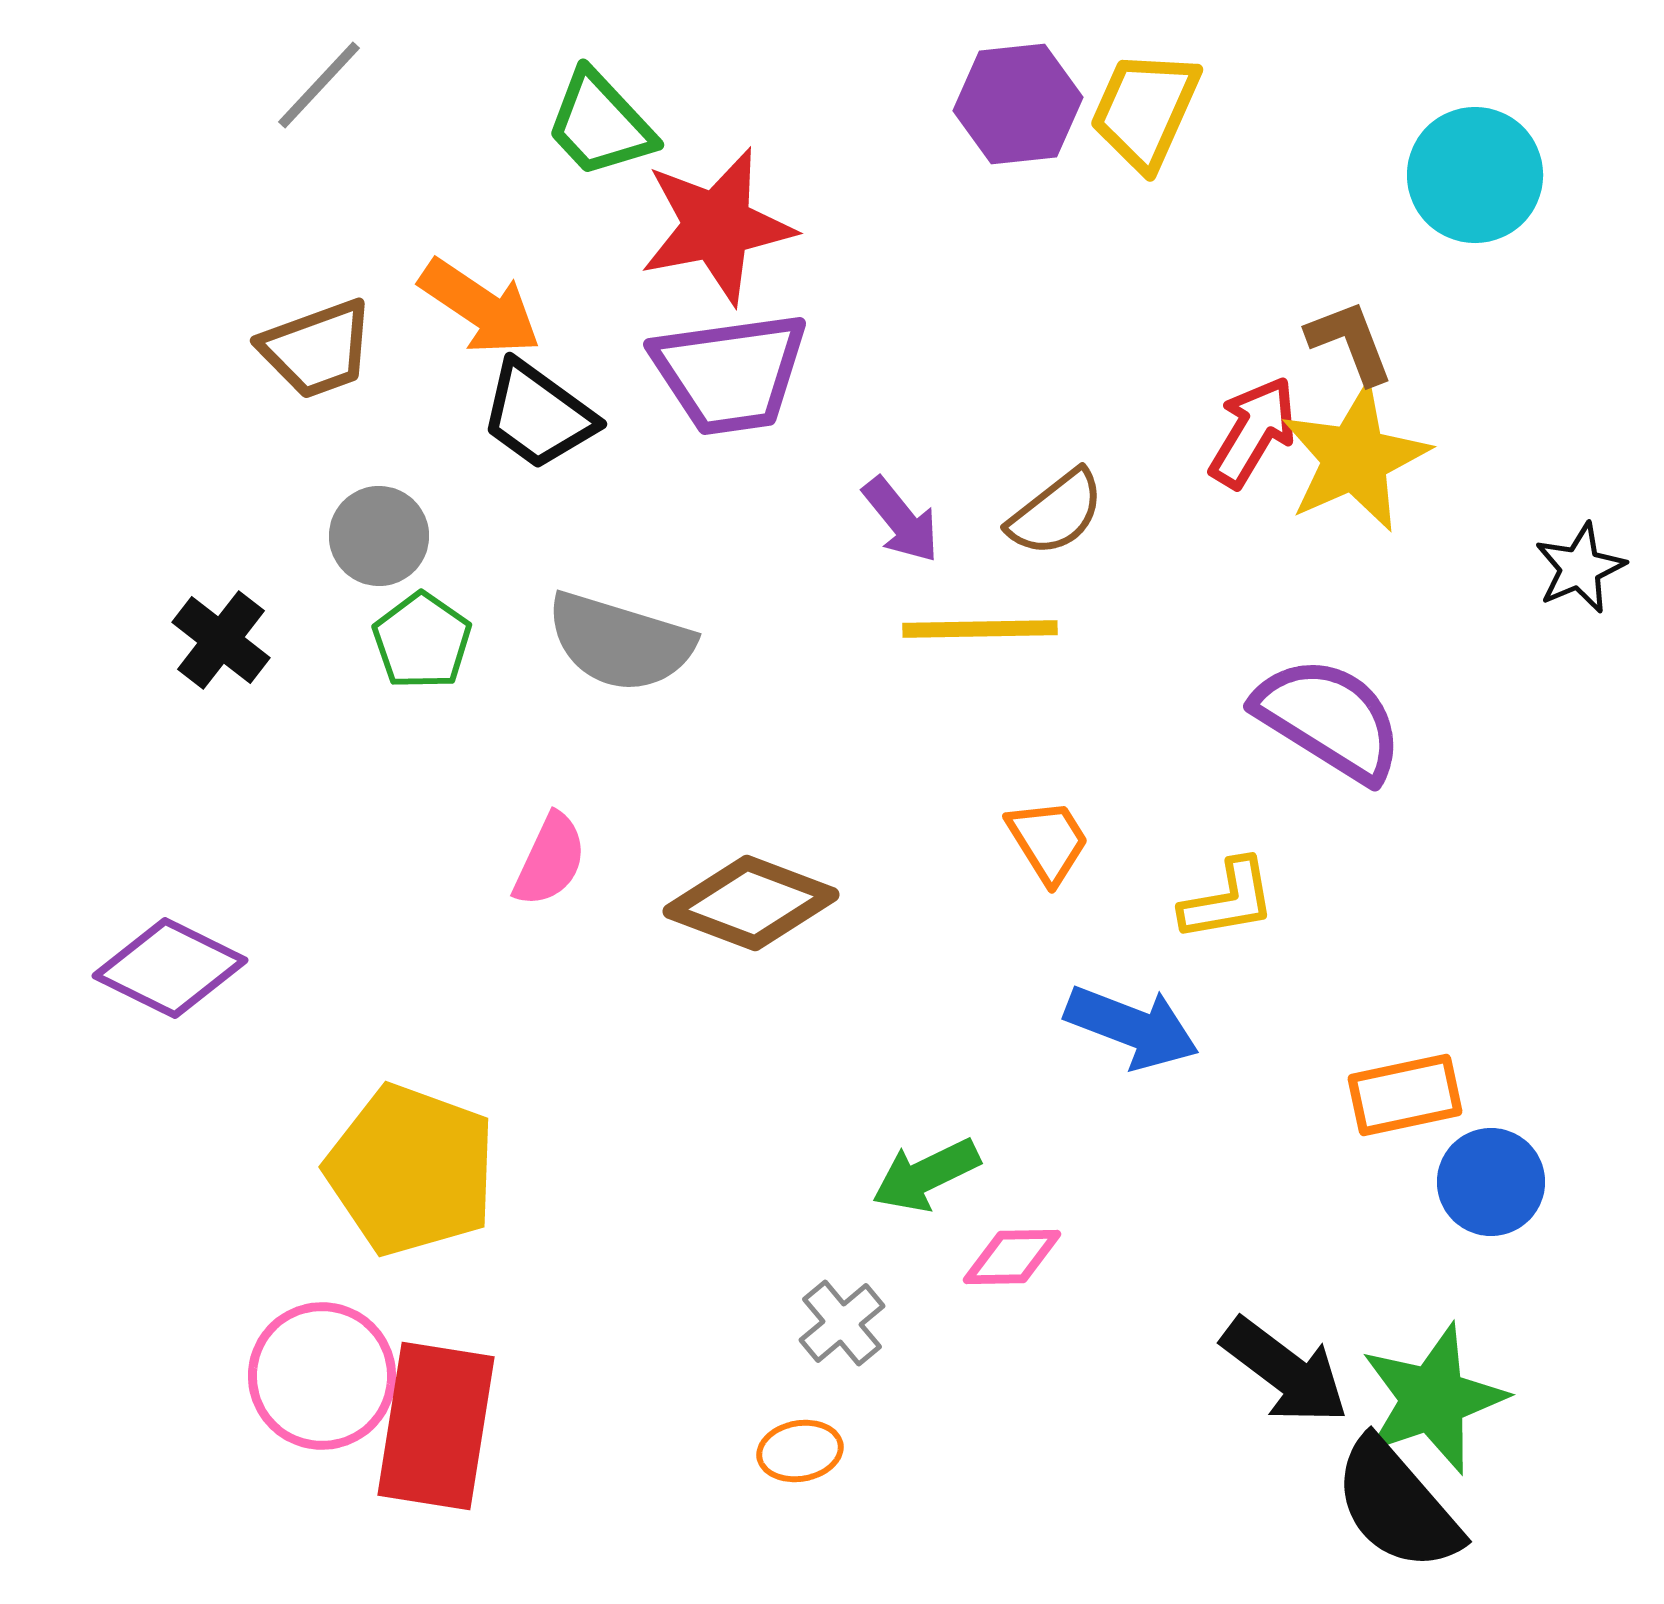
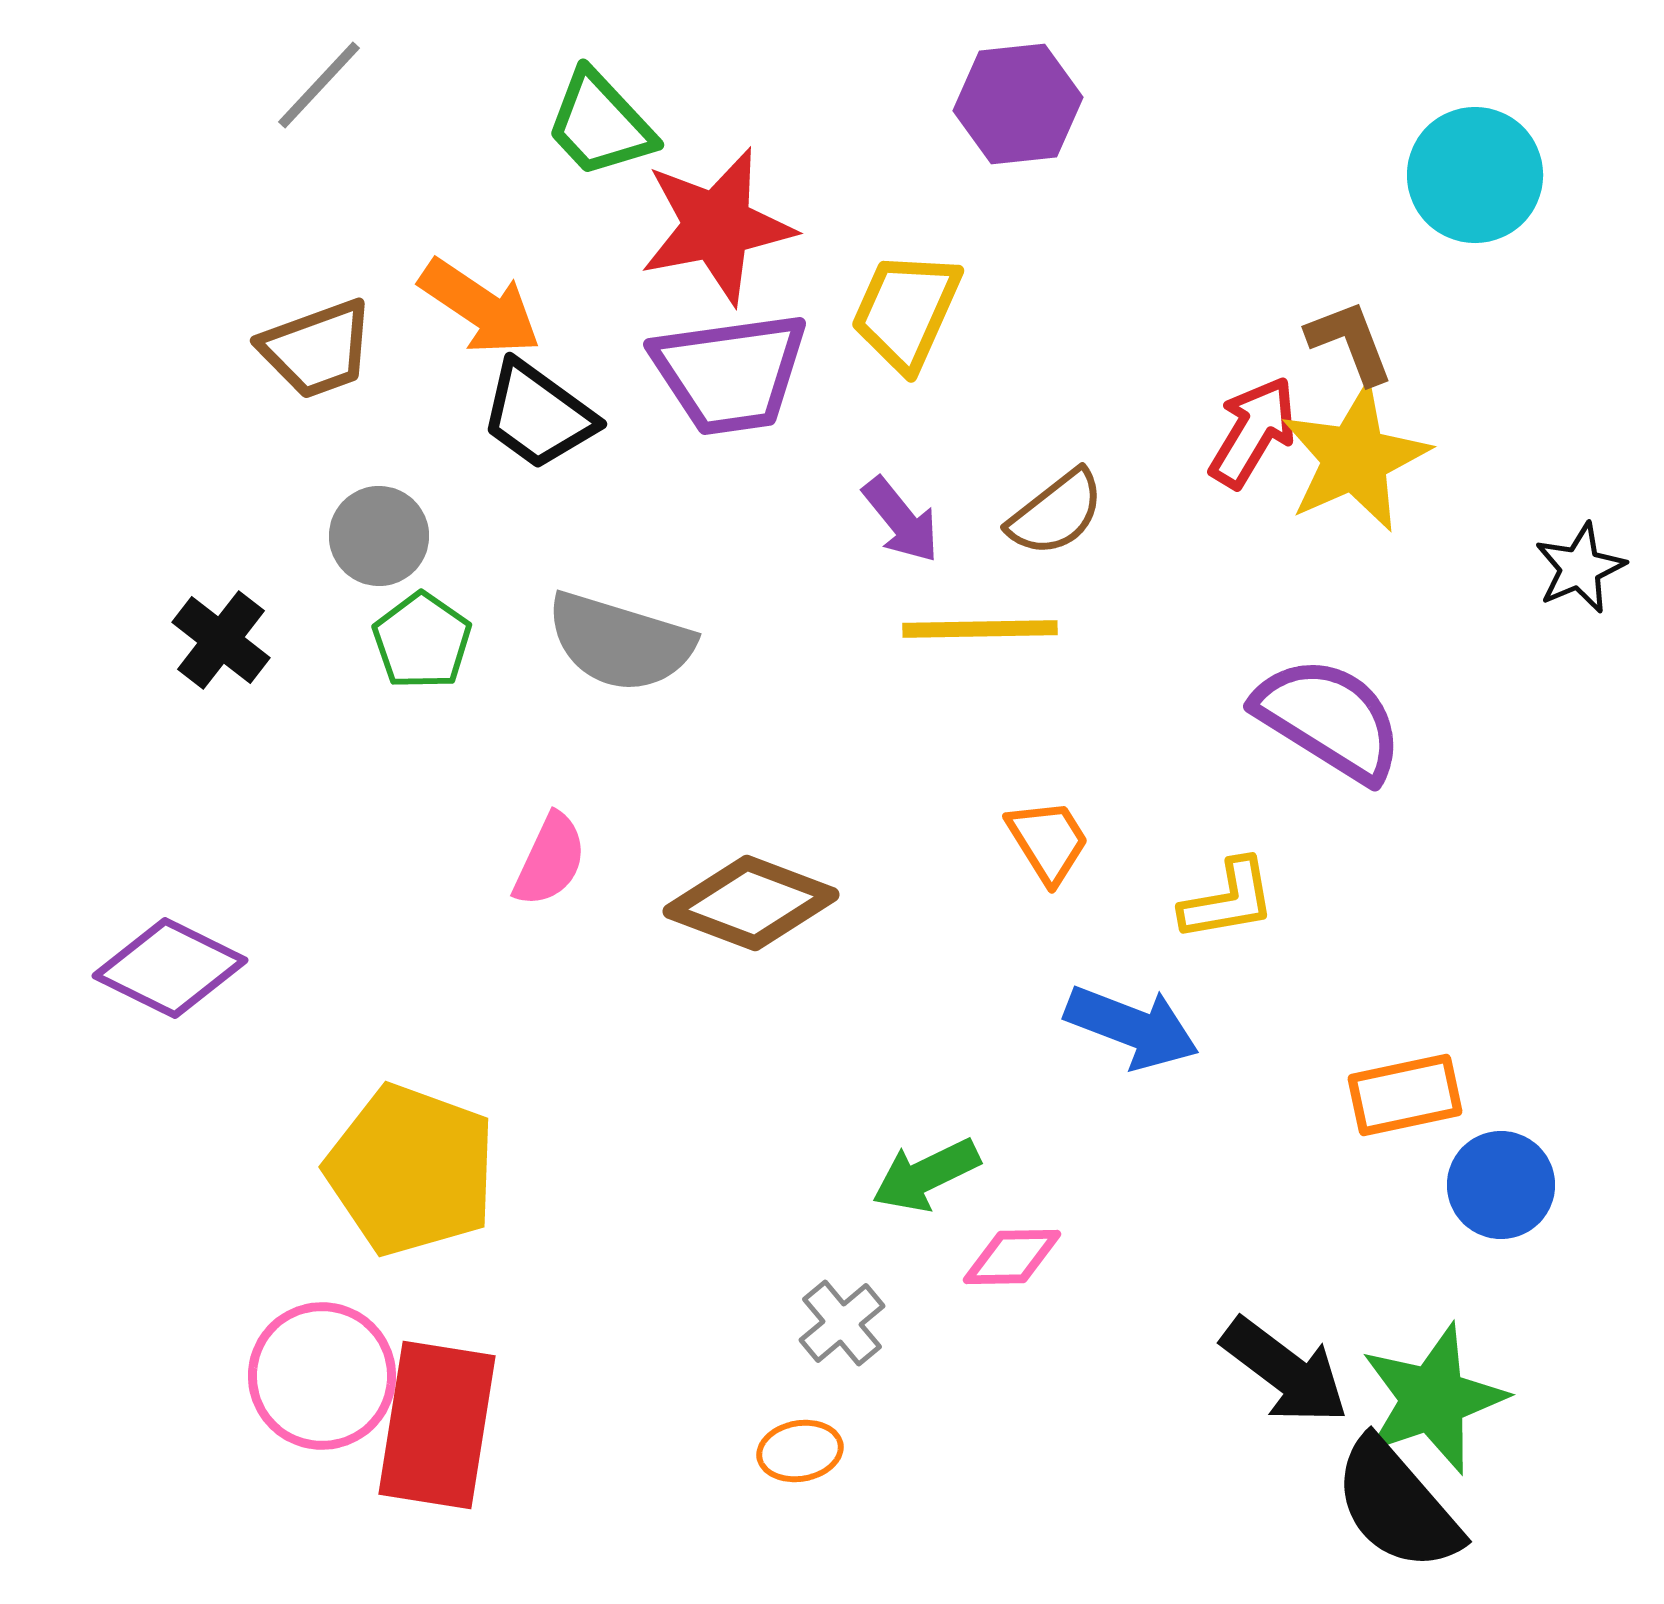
yellow trapezoid: moved 239 px left, 201 px down
blue circle: moved 10 px right, 3 px down
red rectangle: moved 1 px right, 1 px up
